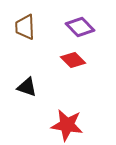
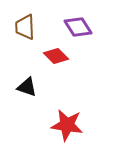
purple diamond: moved 2 px left; rotated 12 degrees clockwise
red diamond: moved 17 px left, 4 px up
